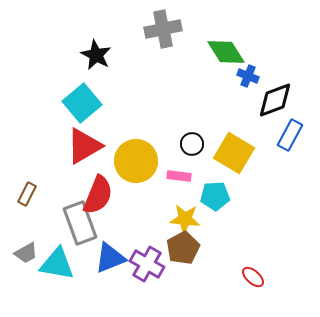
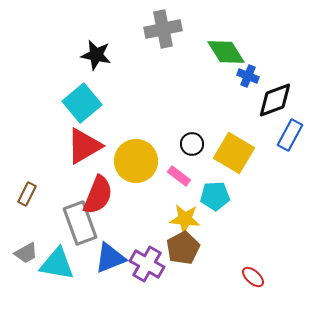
black star: rotated 16 degrees counterclockwise
pink rectangle: rotated 30 degrees clockwise
